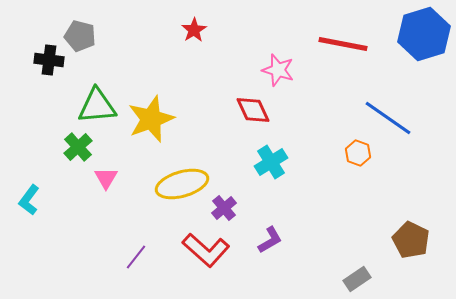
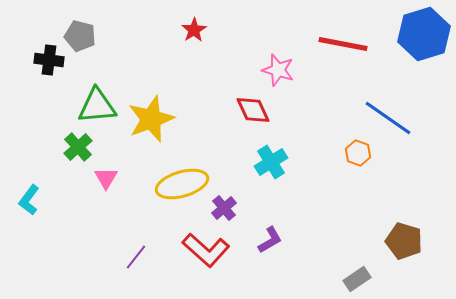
brown pentagon: moved 7 px left, 1 px down; rotated 9 degrees counterclockwise
